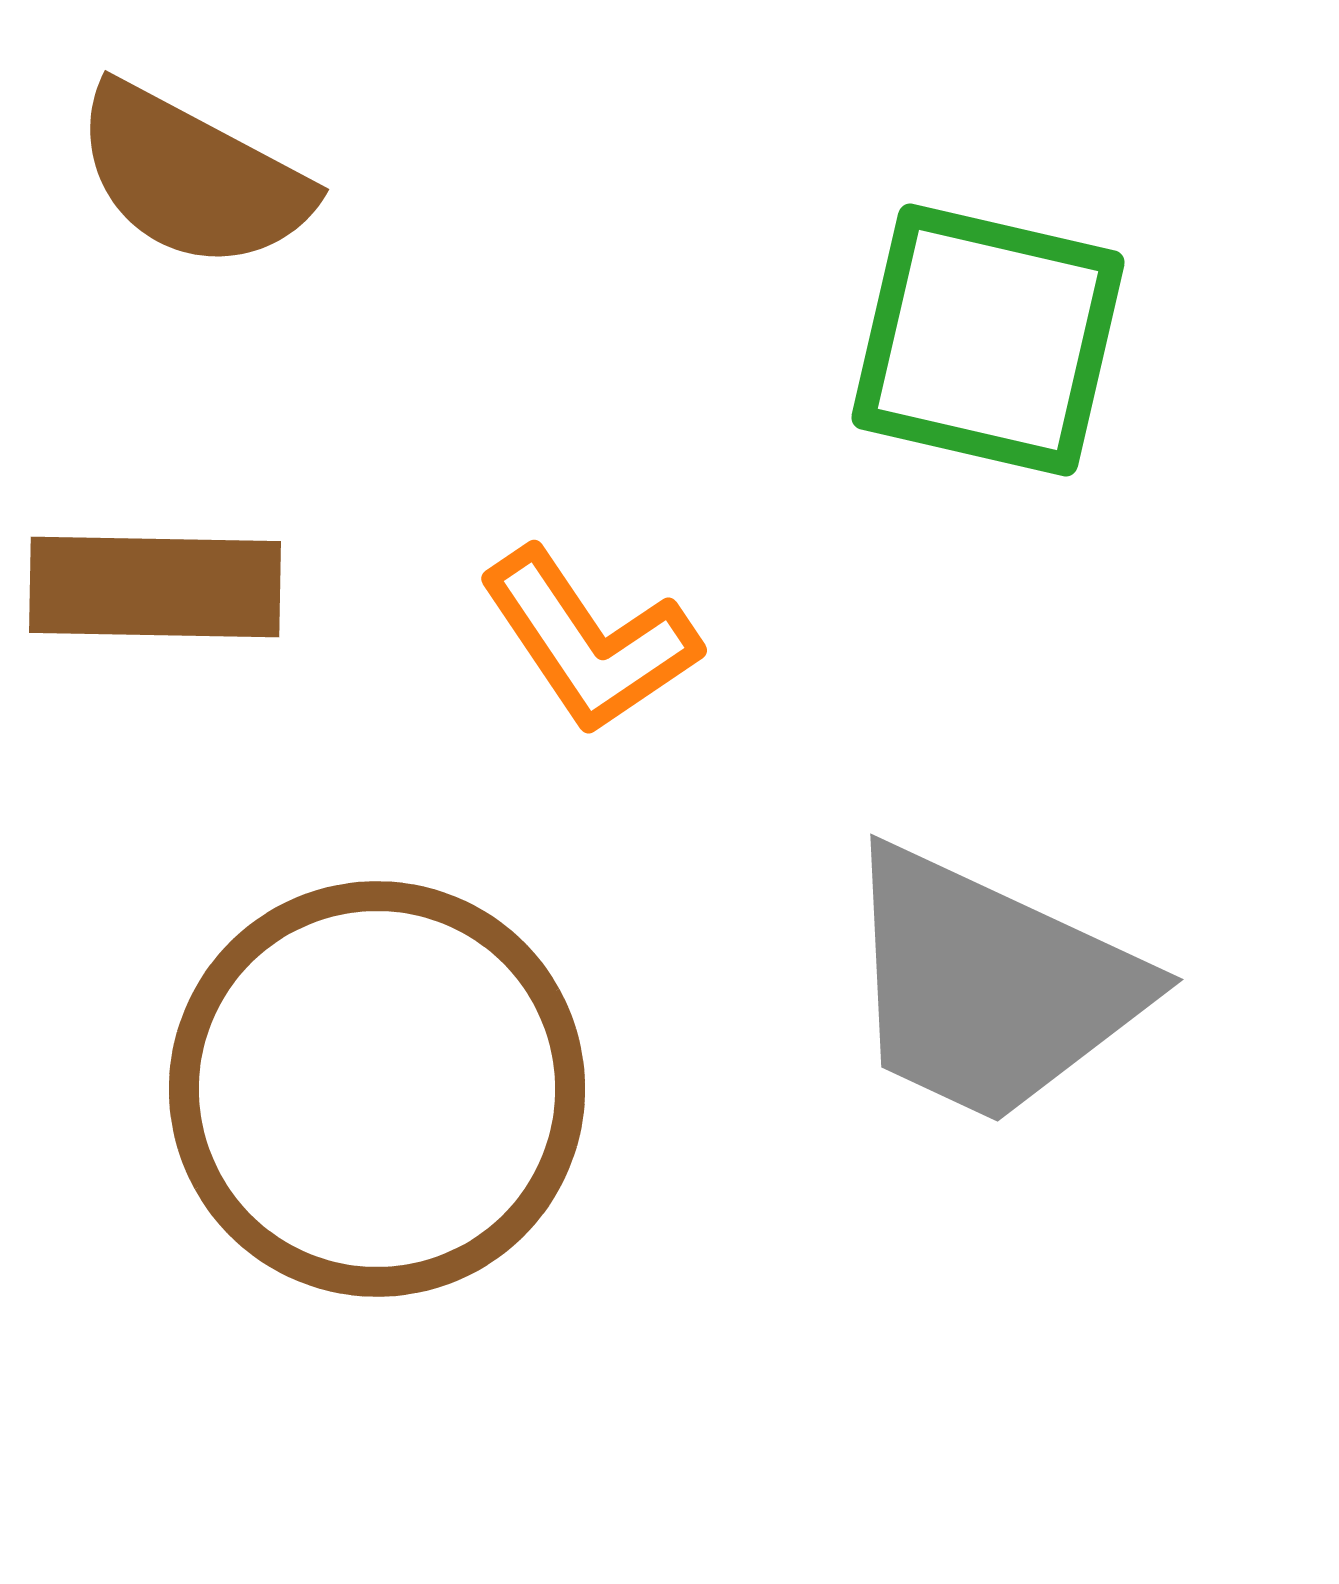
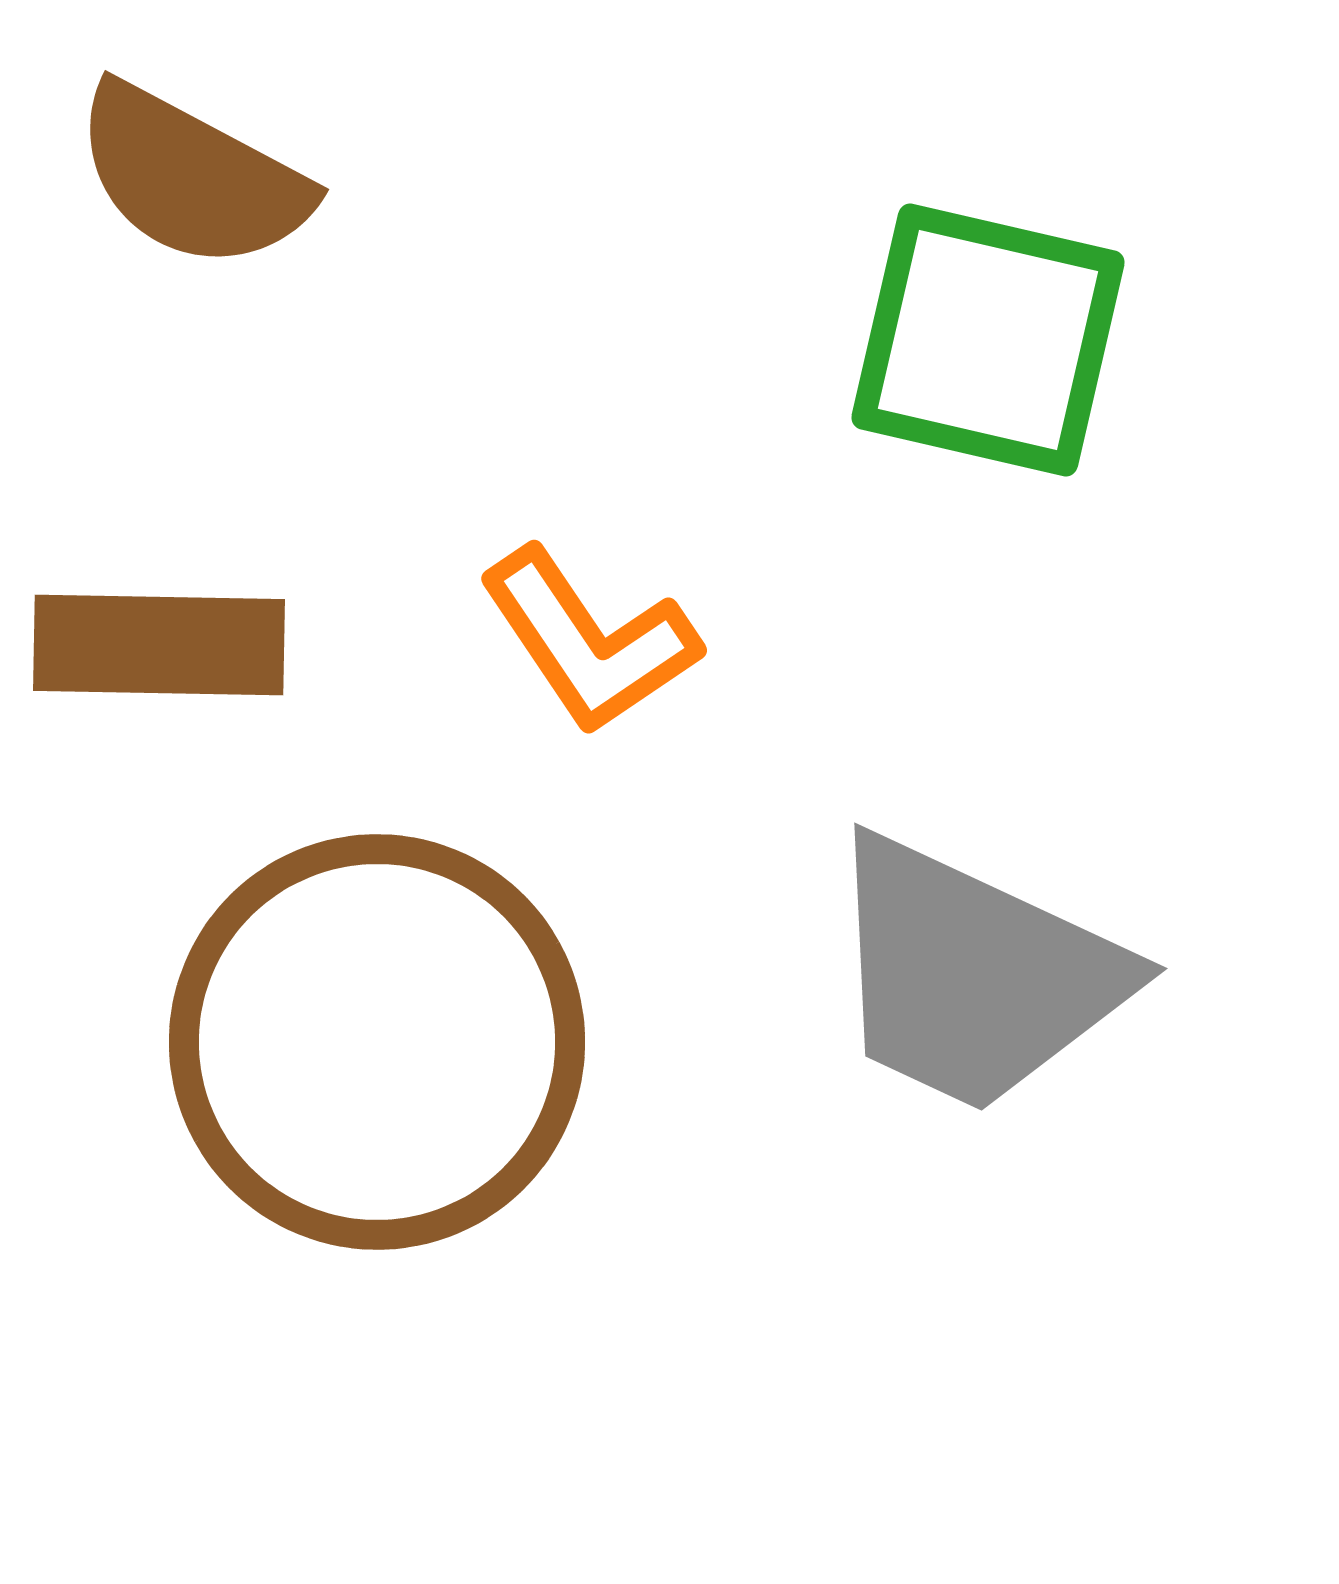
brown rectangle: moved 4 px right, 58 px down
gray trapezoid: moved 16 px left, 11 px up
brown circle: moved 47 px up
